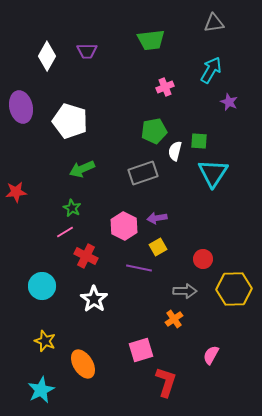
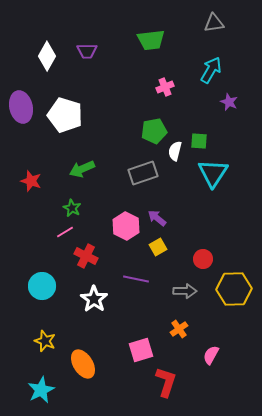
white pentagon: moved 5 px left, 6 px up
red star: moved 15 px right, 11 px up; rotated 25 degrees clockwise
purple arrow: rotated 48 degrees clockwise
pink hexagon: moved 2 px right
purple line: moved 3 px left, 11 px down
orange cross: moved 5 px right, 10 px down
